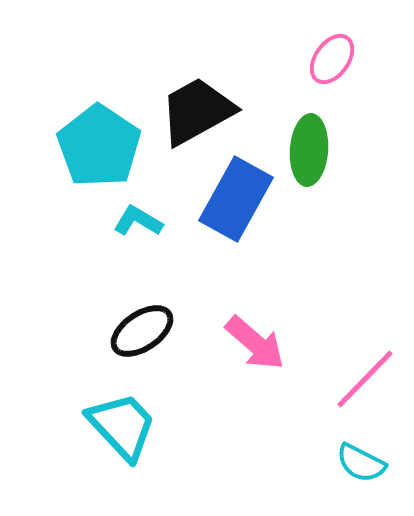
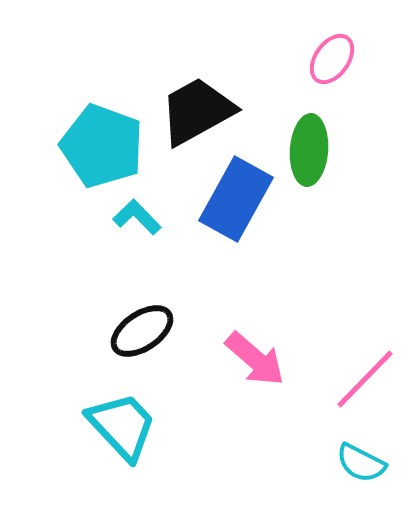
cyan pentagon: moved 3 px right; rotated 14 degrees counterclockwise
cyan L-shape: moved 1 px left, 4 px up; rotated 15 degrees clockwise
pink arrow: moved 16 px down
